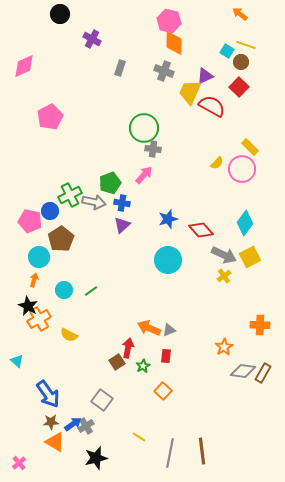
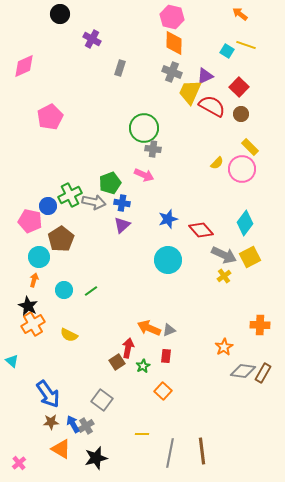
pink hexagon at (169, 21): moved 3 px right, 4 px up
brown circle at (241, 62): moved 52 px down
gray cross at (164, 71): moved 8 px right, 1 px down
pink arrow at (144, 175): rotated 72 degrees clockwise
blue circle at (50, 211): moved 2 px left, 5 px up
orange cross at (39, 319): moved 6 px left, 5 px down
cyan triangle at (17, 361): moved 5 px left
blue arrow at (73, 424): rotated 84 degrees counterclockwise
yellow line at (139, 437): moved 3 px right, 3 px up; rotated 32 degrees counterclockwise
orange triangle at (55, 442): moved 6 px right, 7 px down
